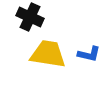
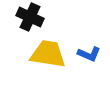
blue L-shape: rotated 10 degrees clockwise
